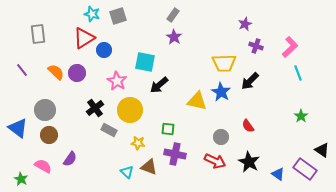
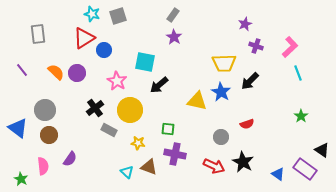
red semicircle at (248, 126): moved 1 px left, 2 px up; rotated 72 degrees counterclockwise
red arrow at (215, 161): moved 1 px left, 5 px down
black star at (249, 162): moved 6 px left
pink semicircle at (43, 166): rotated 54 degrees clockwise
